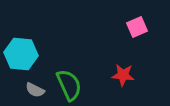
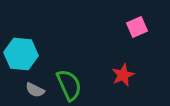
red star: rotated 30 degrees counterclockwise
